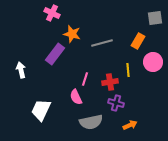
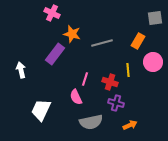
red cross: rotated 28 degrees clockwise
